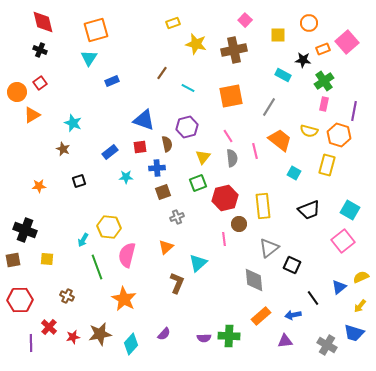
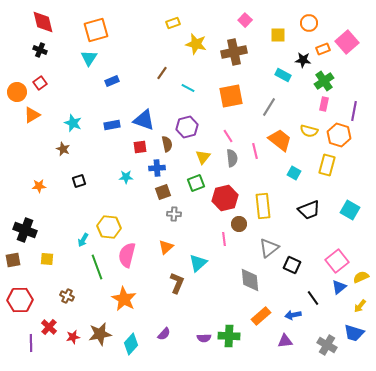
brown cross at (234, 50): moved 2 px down
blue rectangle at (110, 152): moved 2 px right, 27 px up; rotated 28 degrees clockwise
green square at (198, 183): moved 2 px left
gray cross at (177, 217): moved 3 px left, 3 px up; rotated 24 degrees clockwise
pink square at (343, 241): moved 6 px left, 20 px down
gray diamond at (254, 280): moved 4 px left
